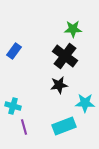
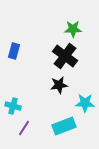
blue rectangle: rotated 21 degrees counterclockwise
purple line: moved 1 px down; rotated 49 degrees clockwise
